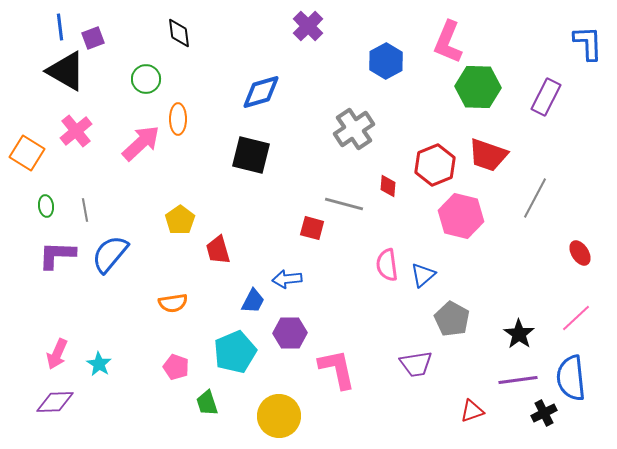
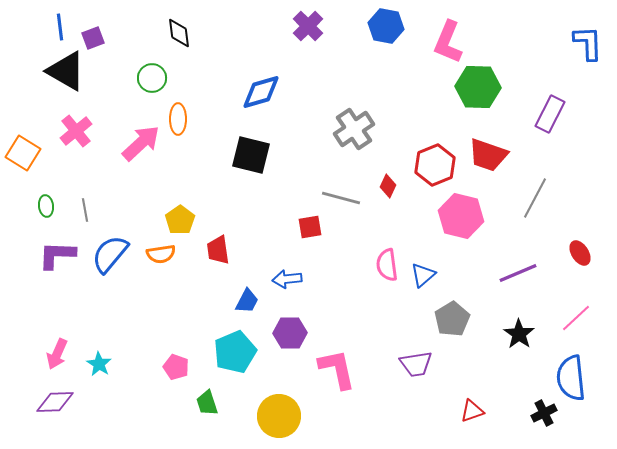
blue hexagon at (386, 61): moved 35 px up; rotated 20 degrees counterclockwise
green circle at (146, 79): moved 6 px right, 1 px up
purple rectangle at (546, 97): moved 4 px right, 17 px down
orange square at (27, 153): moved 4 px left
red diamond at (388, 186): rotated 20 degrees clockwise
gray line at (344, 204): moved 3 px left, 6 px up
red square at (312, 228): moved 2 px left, 1 px up; rotated 25 degrees counterclockwise
red trapezoid at (218, 250): rotated 8 degrees clockwise
blue trapezoid at (253, 301): moved 6 px left
orange semicircle at (173, 303): moved 12 px left, 49 px up
gray pentagon at (452, 319): rotated 12 degrees clockwise
purple line at (518, 380): moved 107 px up; rotated 15 degrees counterclockwise
